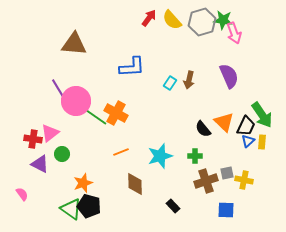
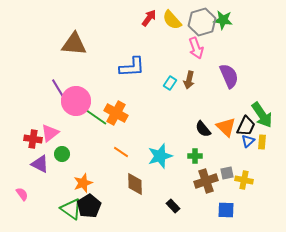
pink arrow: moved 38 px left, 15 px down
orange triangle: moved 2 px right, 5 px down
orange line: rotated 56 degrees clockwise
black pentagon: rotated 25 degrees clockwise
